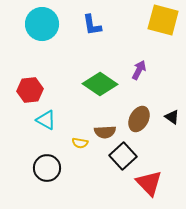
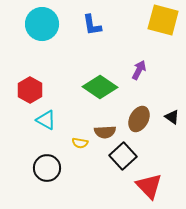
green diamond: moved 3 px down
red hexagon: rotated 25 degrees counterclockwise
red triangle: moved 3 px down
